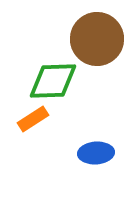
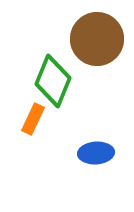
green diamond: rotated 66 degrees counterclockwise
orange rectangle: rotated 32 degrees counterclockwise
